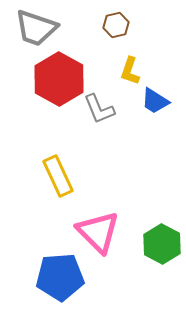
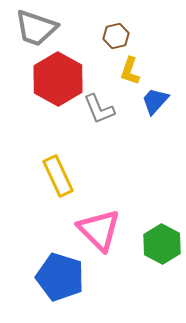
brown hexagon: moved 11 px down
red hexagon: moved 1 px left
blue trapezoid: rotated 100 degrees clockwise
pink triangle: moved 1 px right, 2 px up
blue pentagon: rotated 21 degrees clockwise
